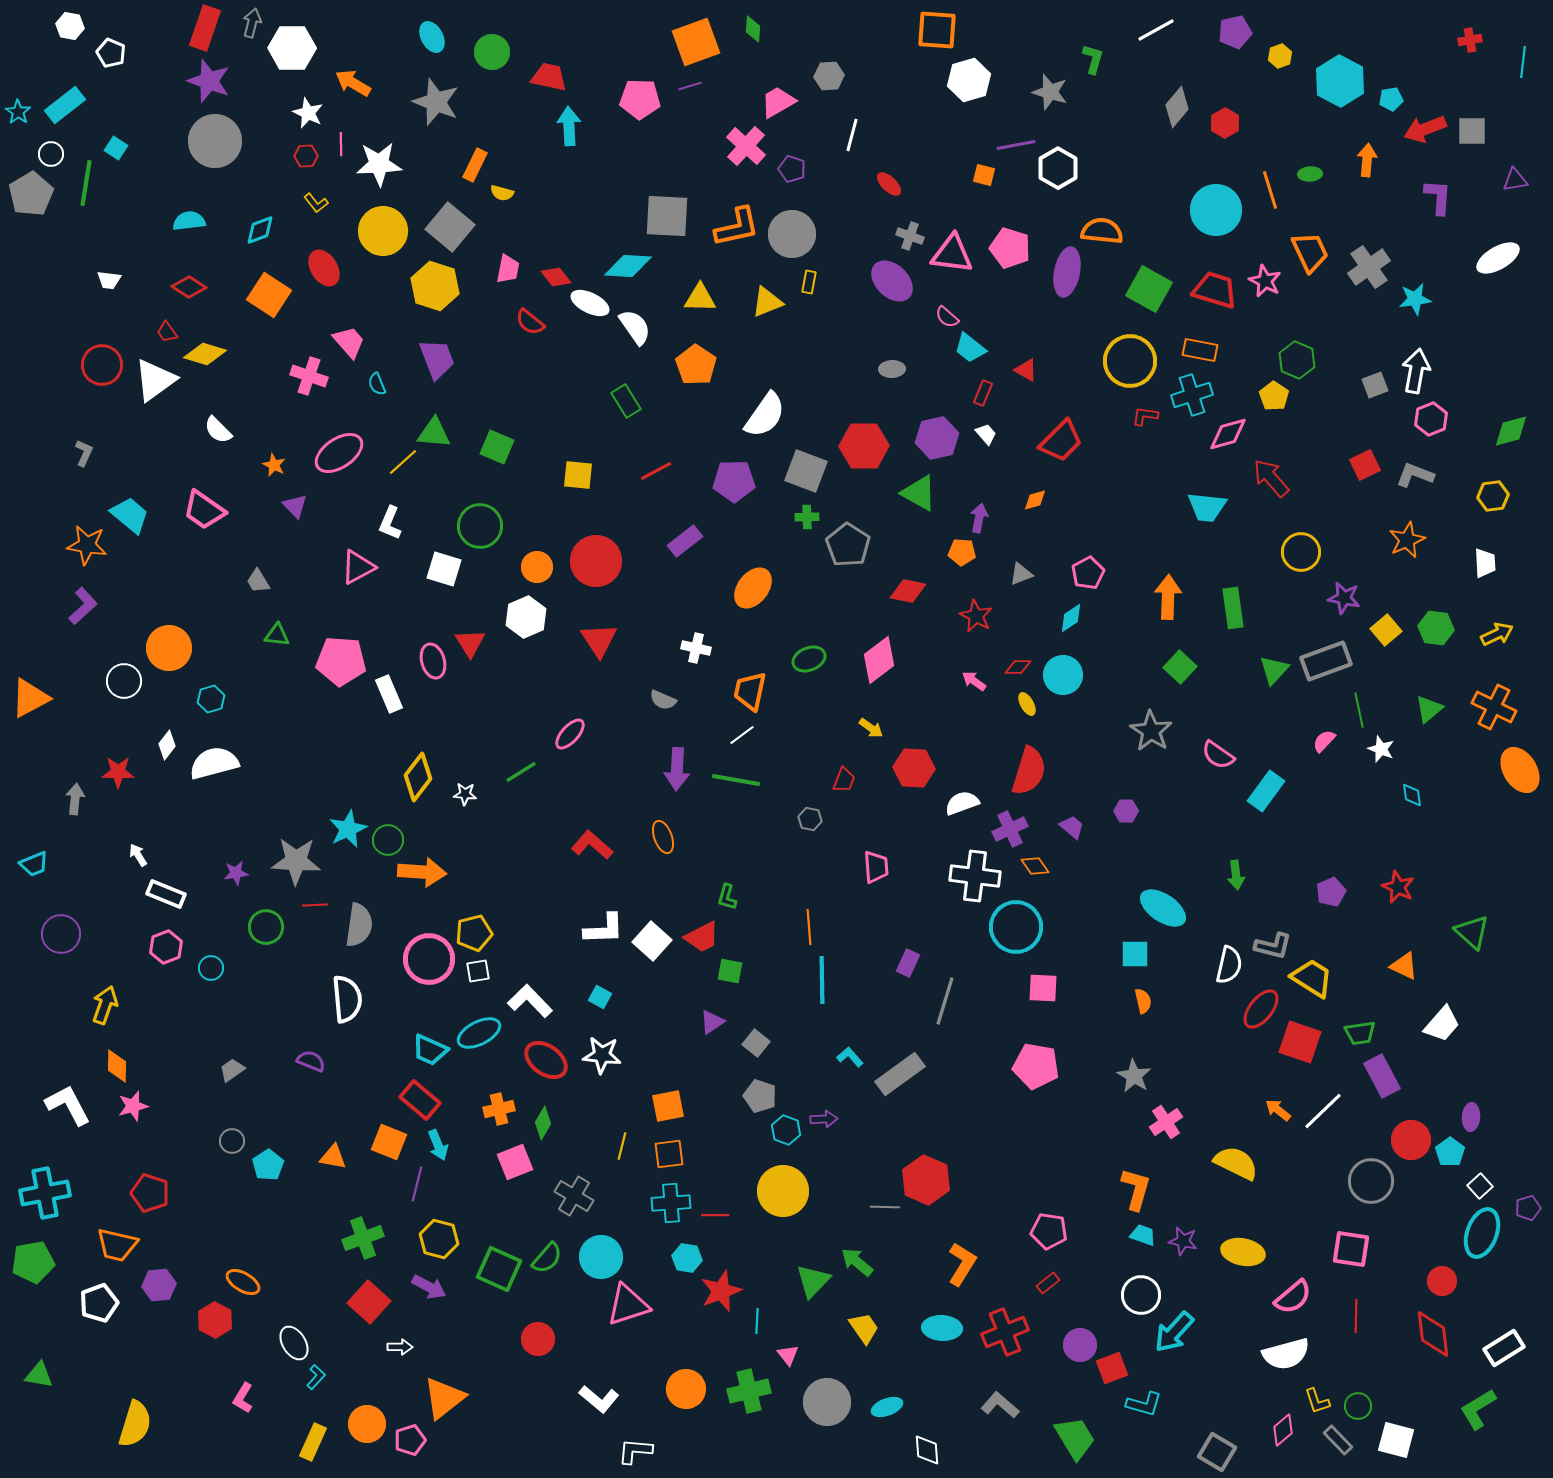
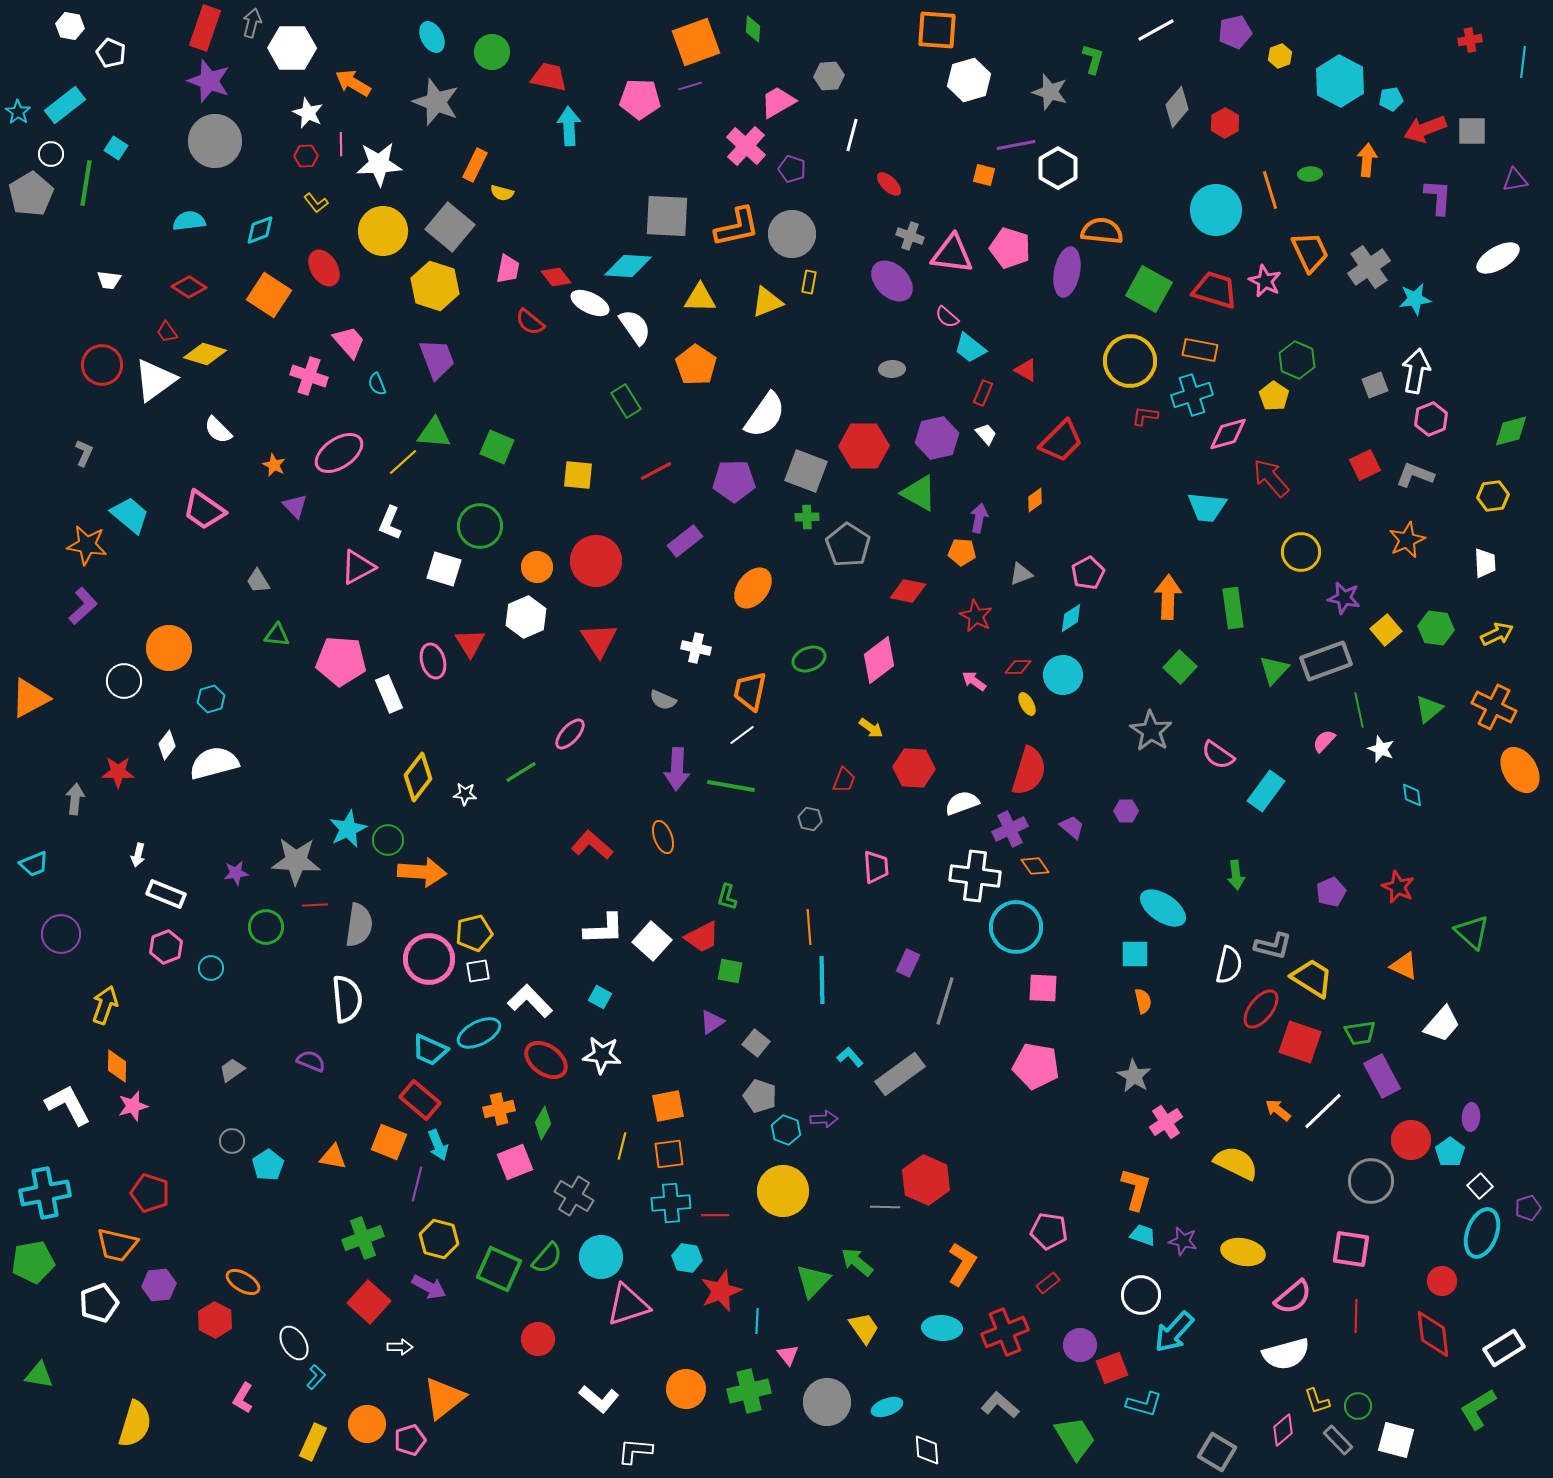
orange diamond at (1035, 500): rotated 20 degrees counterclockwise
green line at (736, 780): moved 5 px left, 6 px down
white arrow at (138, 855): rotated 135 degrees counterclockwise
